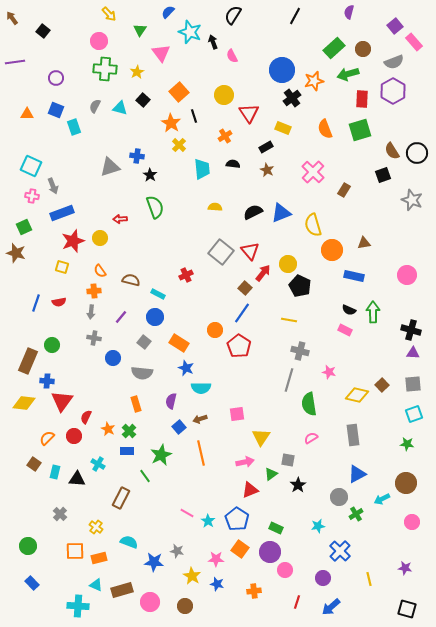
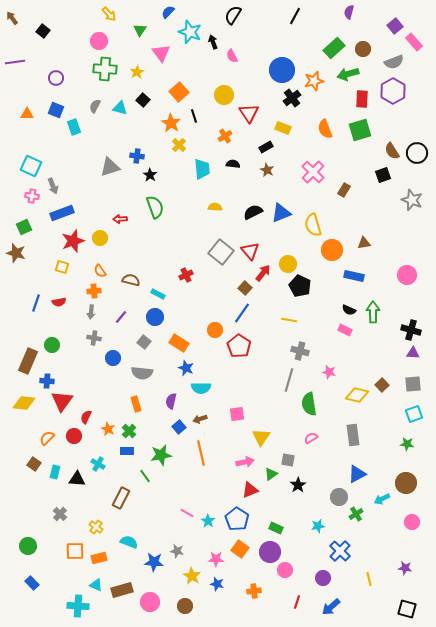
green star at (161, 455): rotated 15 degrees clockwise
